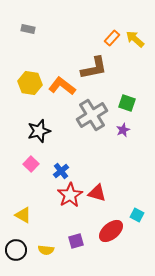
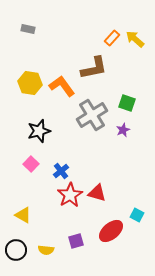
orange L-shape: rotated 16 degrees clockwise
